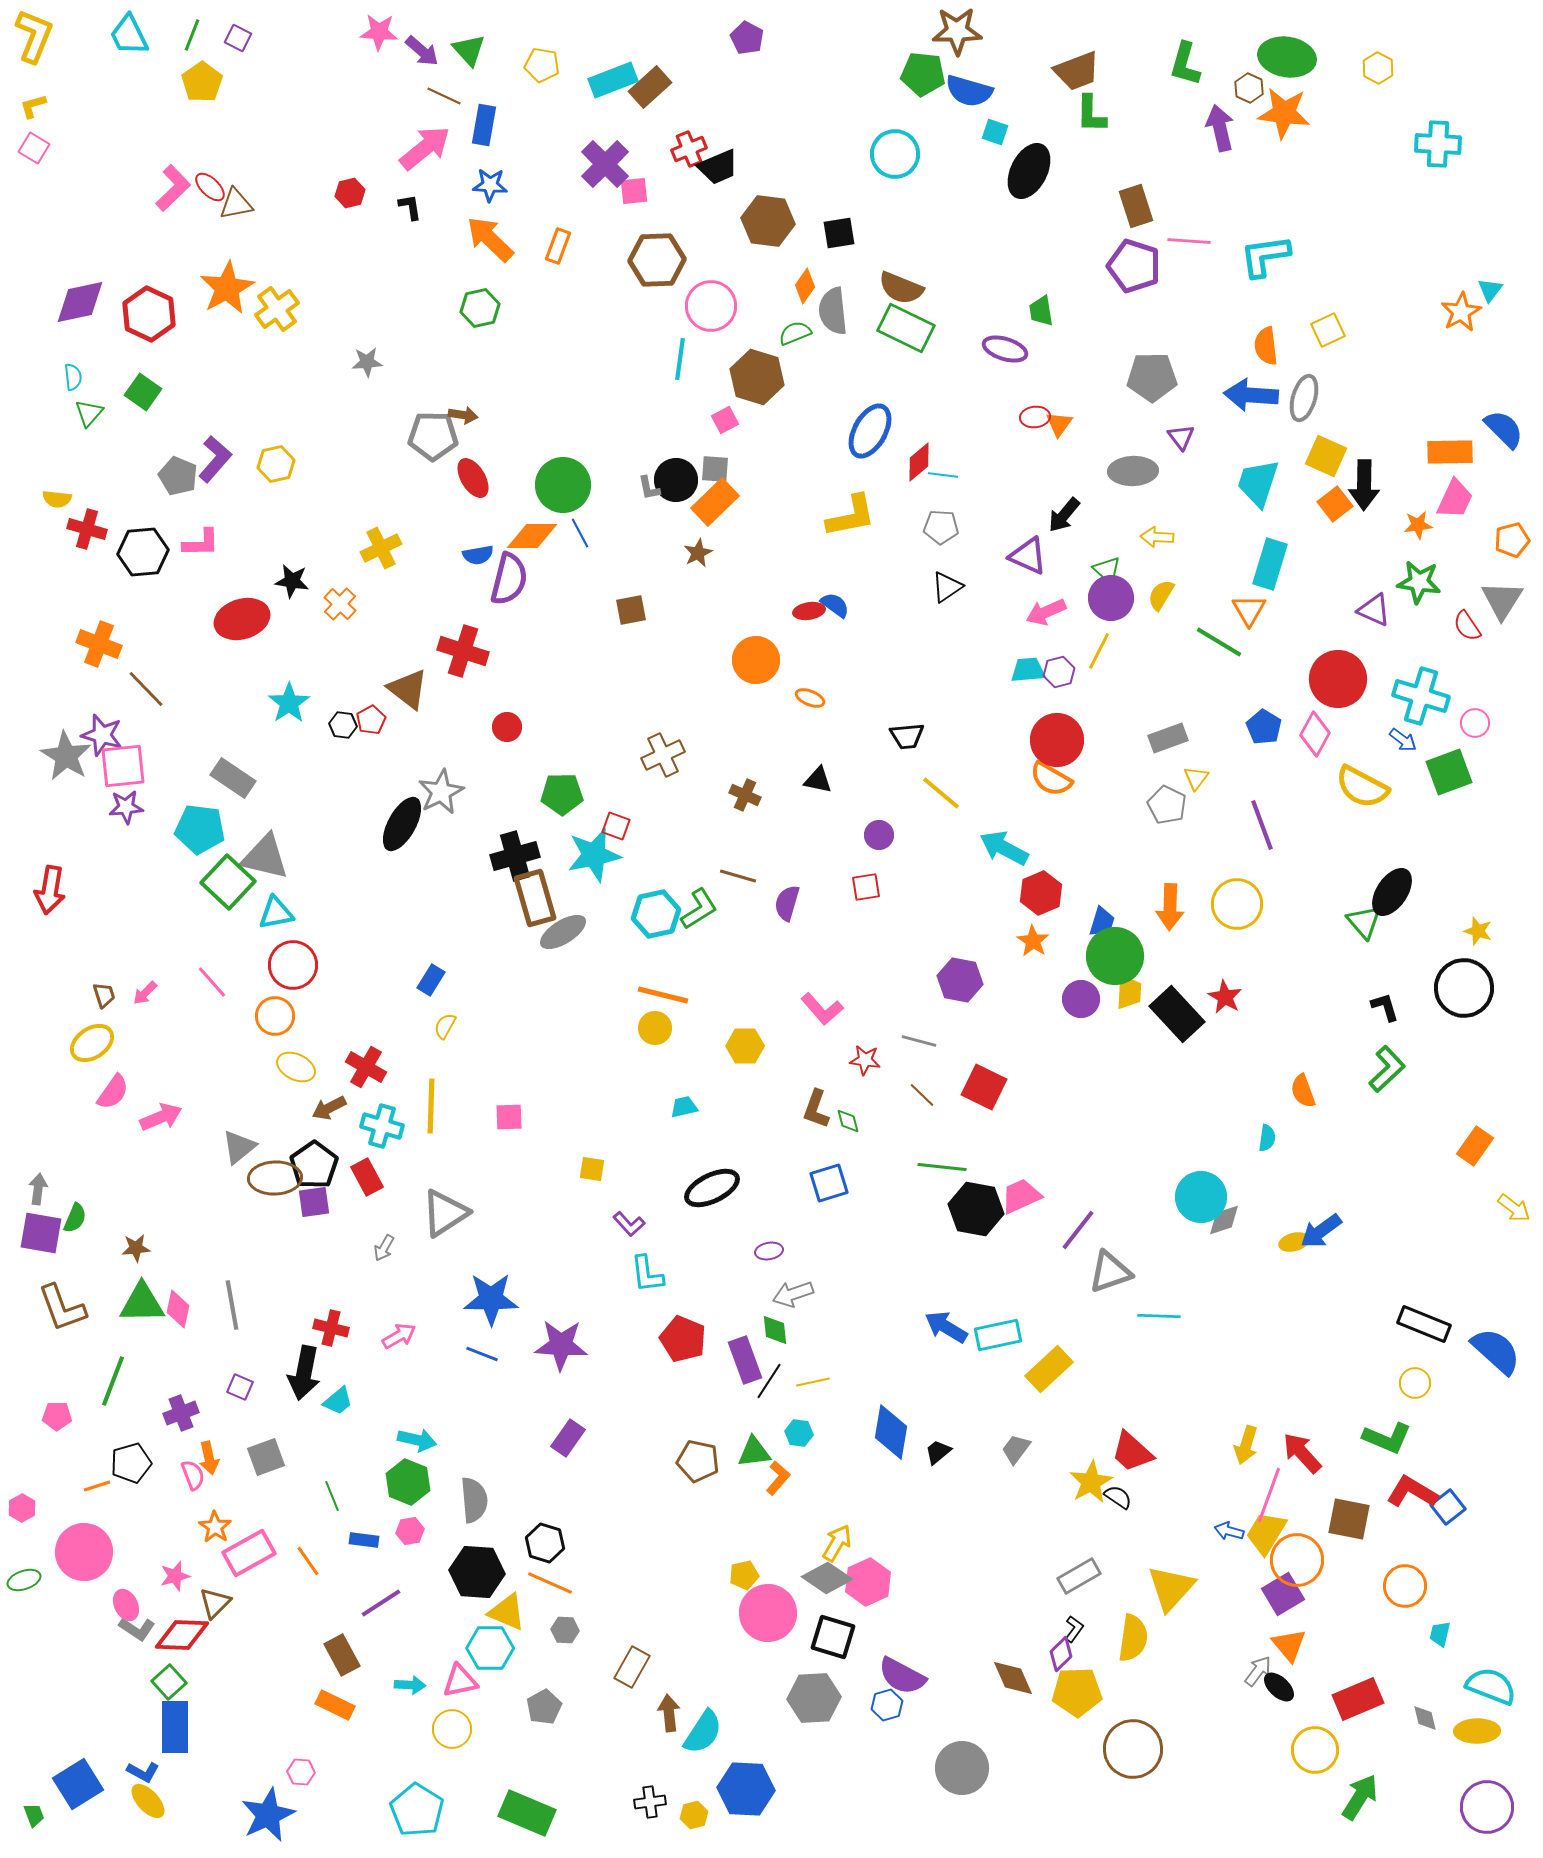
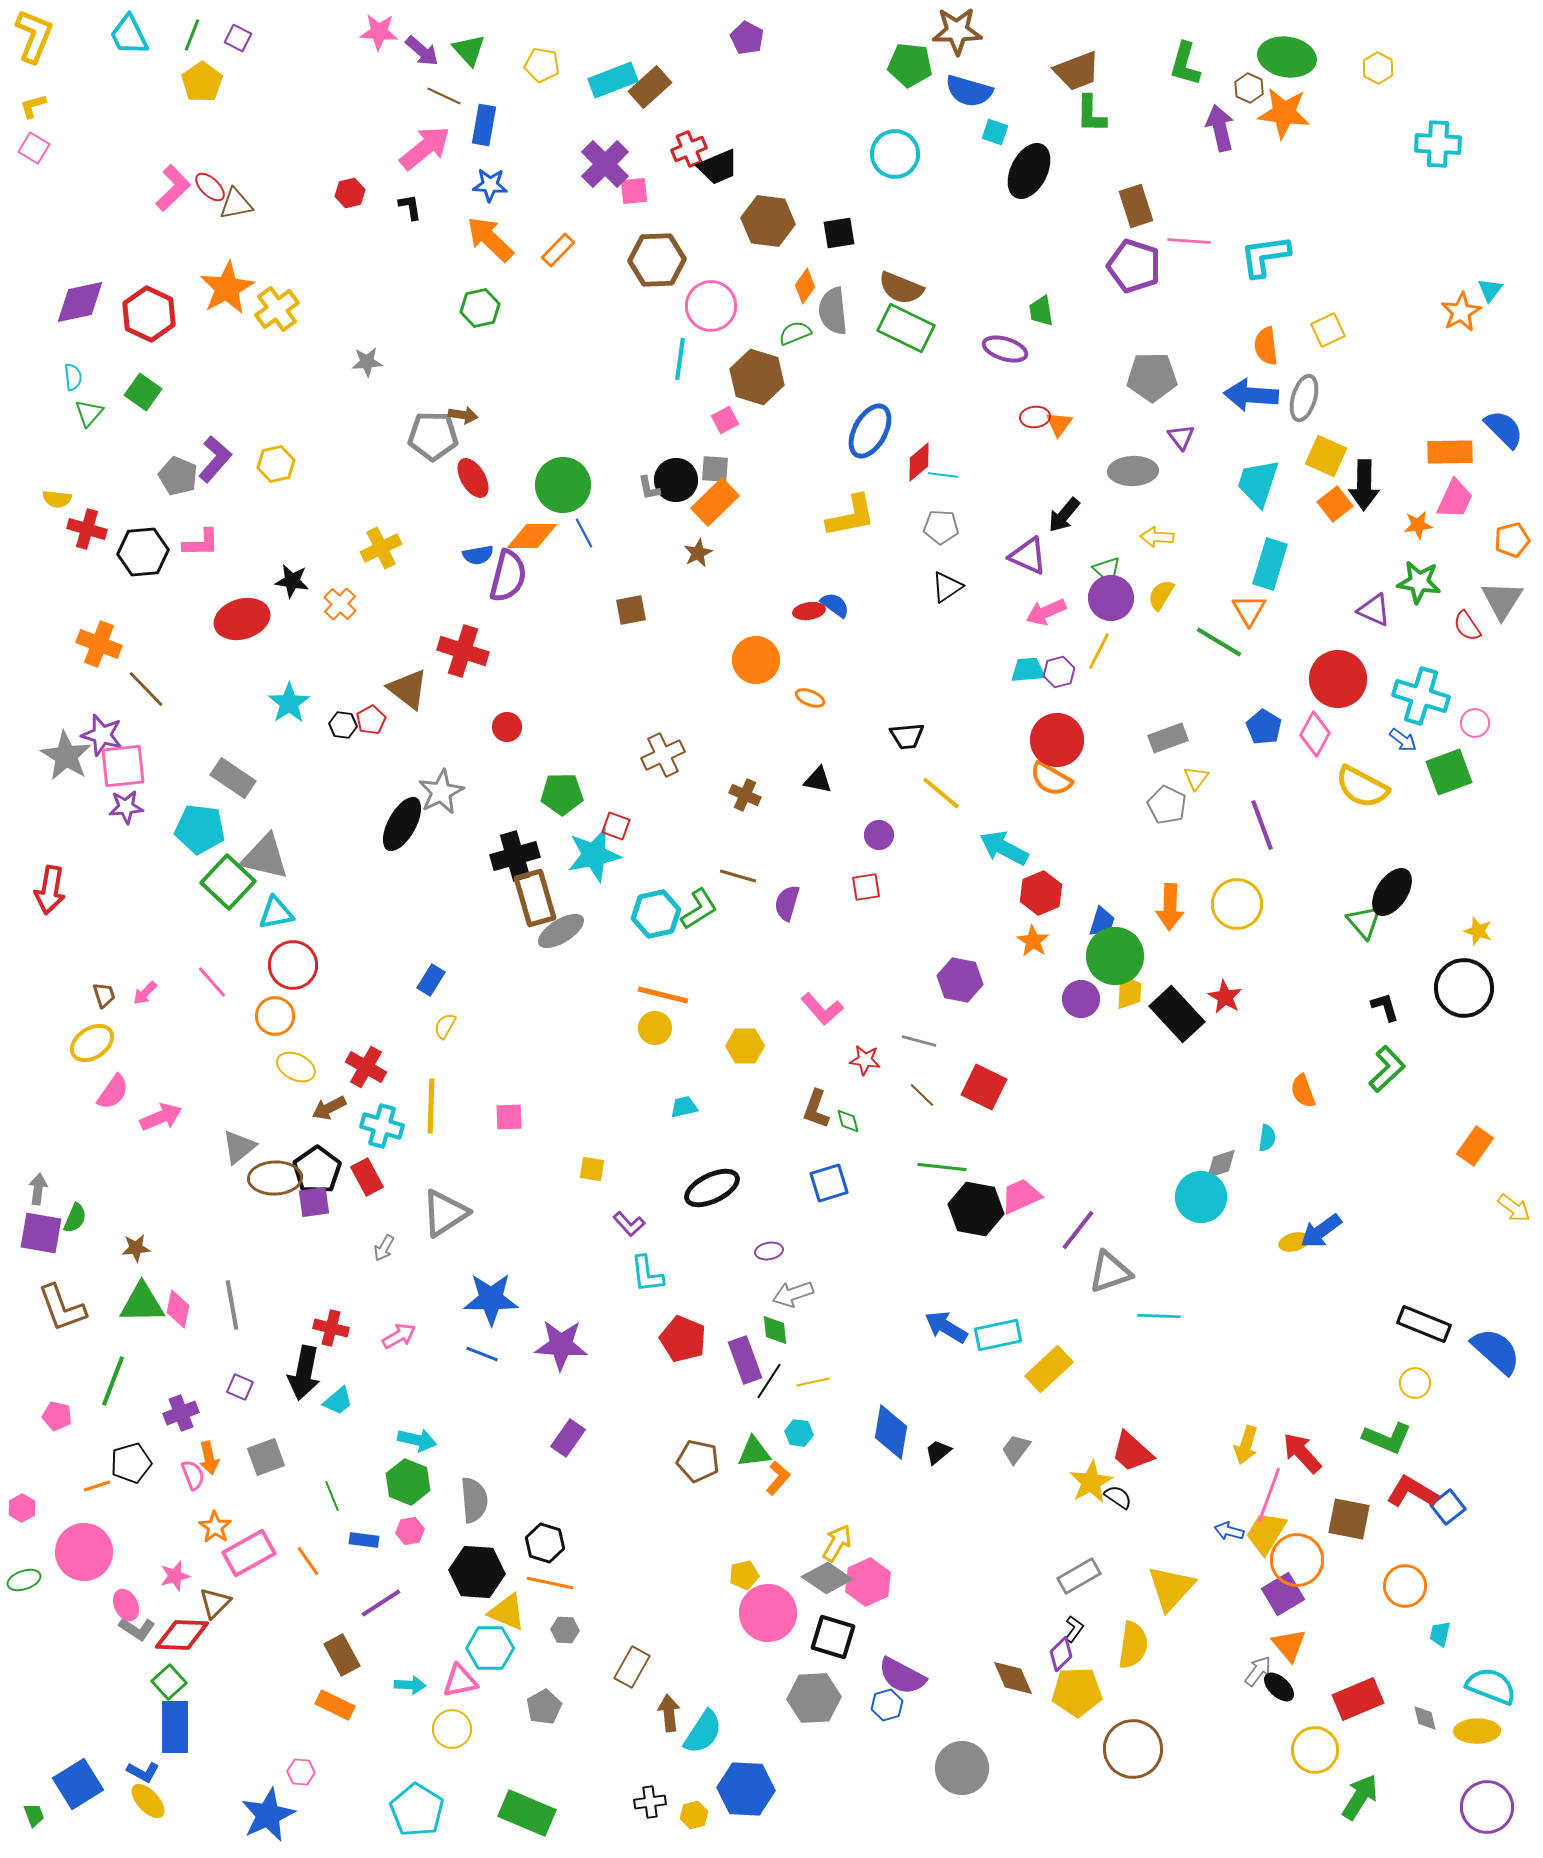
green pentagon at (923, 74): moved 13 px left, 9 px up
orange rectangle at (558, 246): moved 4 px down; rotated 24 degrees clockwise
blue line at (580, 533): moved 4 px right
purple semicircle at (509, 579): moved 1 px left, 3 px up
gray ellipse at (563, 932): moved 2 px left, 1 px up
black pentagon at (314, 1165): moved 3 px right, 5 px down
gray diamond at (1224, 1220): moved 3 px left, 56 px up
pink pentagon at (57, 1416): rotated 12 degrees clockwise
orange line at (550, 1583): rotated 12 degrees counterclockwise
yellow semicircle at (1133, 1638): moved 7 px down
